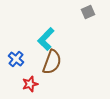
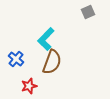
red star: moved 1 px left, 2 px down
